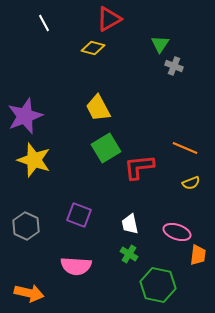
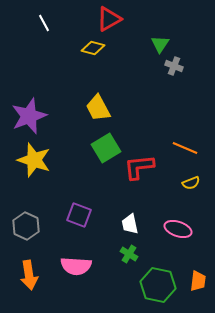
purple star: moved 4 px right
pink ellipse: moved 1 px right, 3 px up
orange trapezoid: moved 26 px down
orange arrow: moved 18 px up; rotated 68 degrees clockwise
